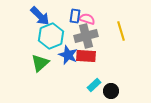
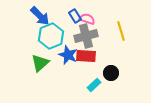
blue rectangle: rotated 40 degrees counterclockwise
black circle: moved 18 px up
